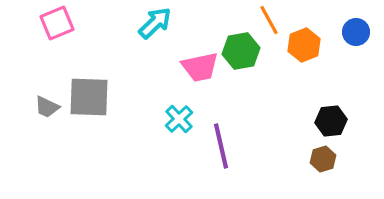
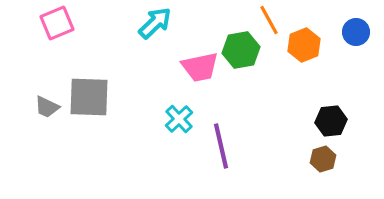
green hexagon: moved 1 px up
